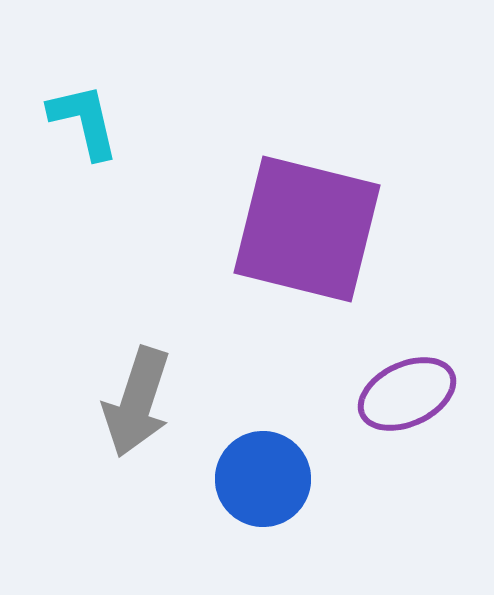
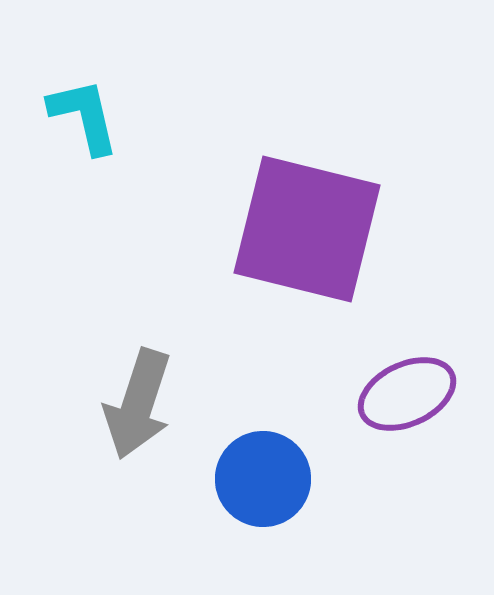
cyan L-shape: moved 5 px up
gray arrow: moved 1 px right, 2 px down
